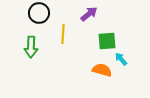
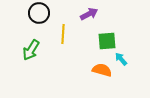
purple arrow: rotated 12 degrees clockwise
green arrow: moved 3 px down; rotated 30 degrees clockwise
